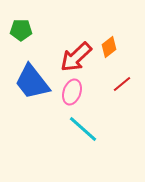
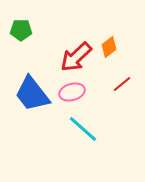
blue trapezoid: moved 12 px down
pink ellipse: rotated 55 degrees clockwise
